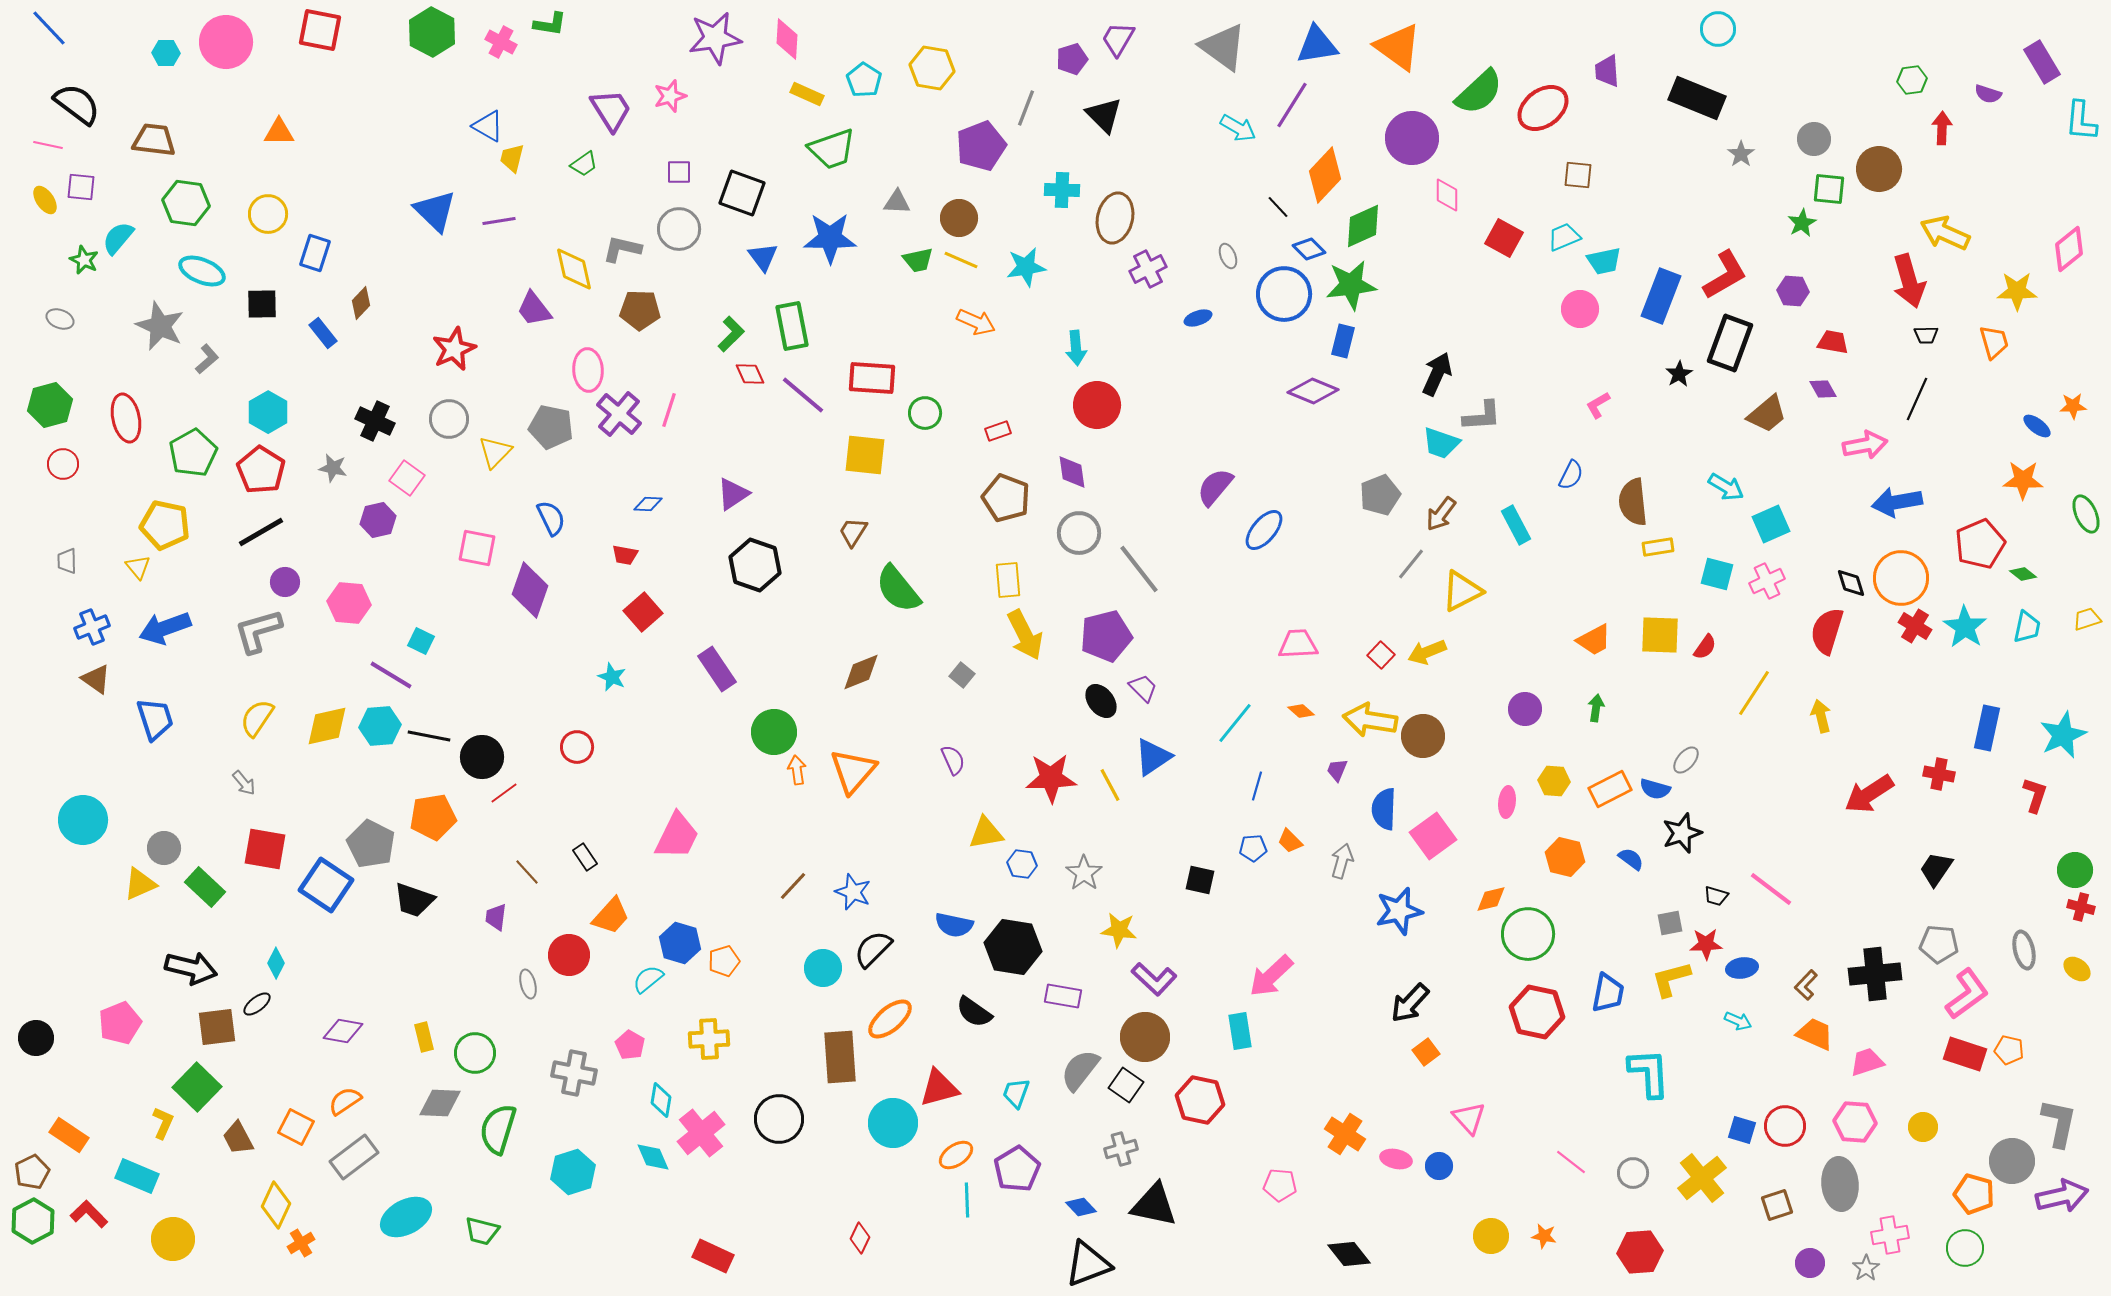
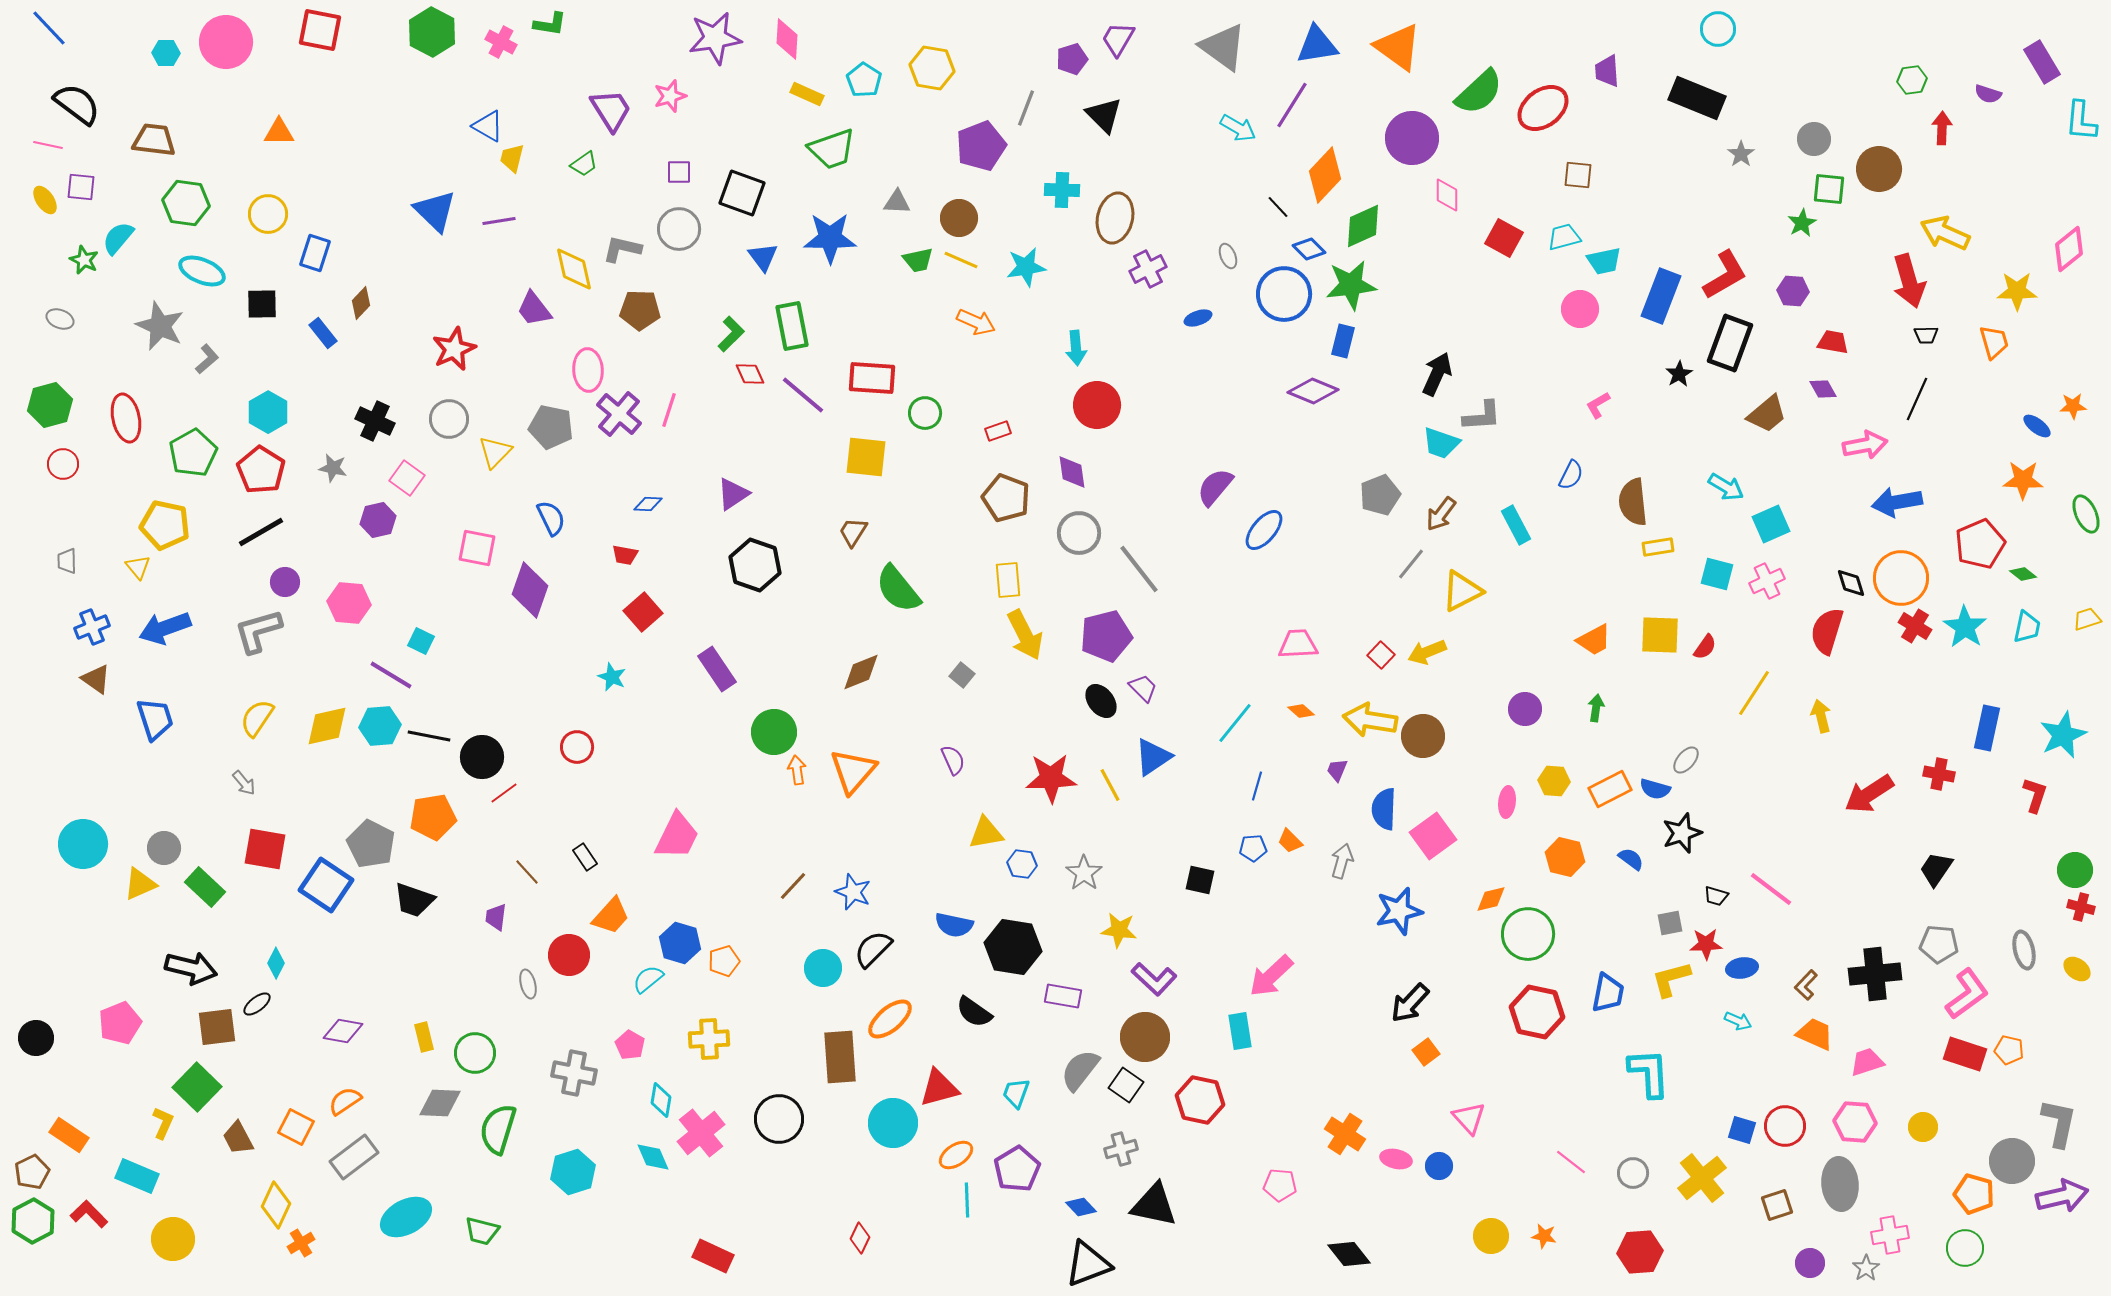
cyan trapezoid at (1564, 237): rotated 8 degrees clockwise
yellow square at (865, 455): moved 1 px right, 2 px down
cyan circle at (83, 820): moved 24 px down
